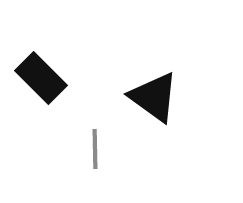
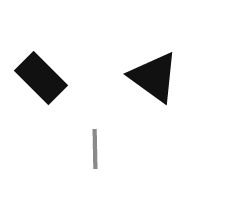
black triangle: moved 20 px up
